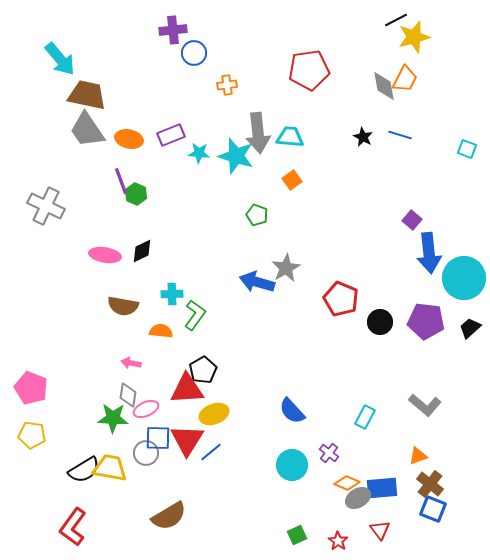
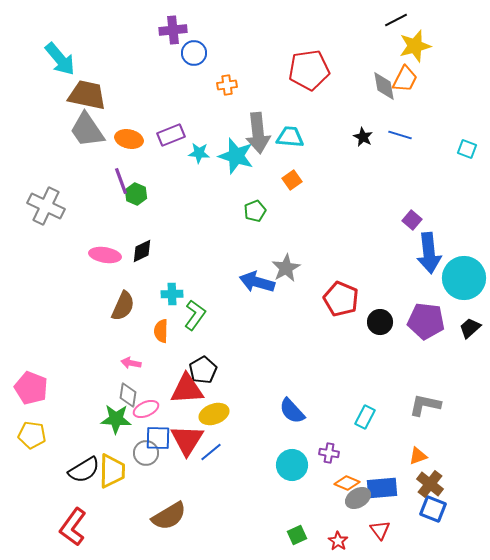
yellow star at (414, 37): moved 1 px right, 9 px down
green pentagon at (257, 215): moved 2 px left, 4 px up; rotated 30 degrees clockwise
brown semicircle at (123, 306): rotated 76 degrees counterclockwise
orange semicircle at (161, 331): rotated 95 degrees counterclockwise
gray L-shape at (425, 405): rotated 152 degrees clockwise
green star at (113, 418): moved 3 px right, 1 px down
purple cross at (329, 453): rotated 30 degrees counterclockwise
yellow trapezoid at (110, 468): moved 2 px right, 3 px down; rotated 81 degrees clockwise
